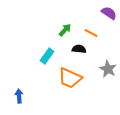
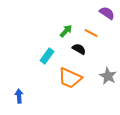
purple semicircle: moved 2 px left
green arrow: moved 1 px right, 1 px down
black semicircle: rotated 24 degrees clockwise
gray star: moved 7 px down
